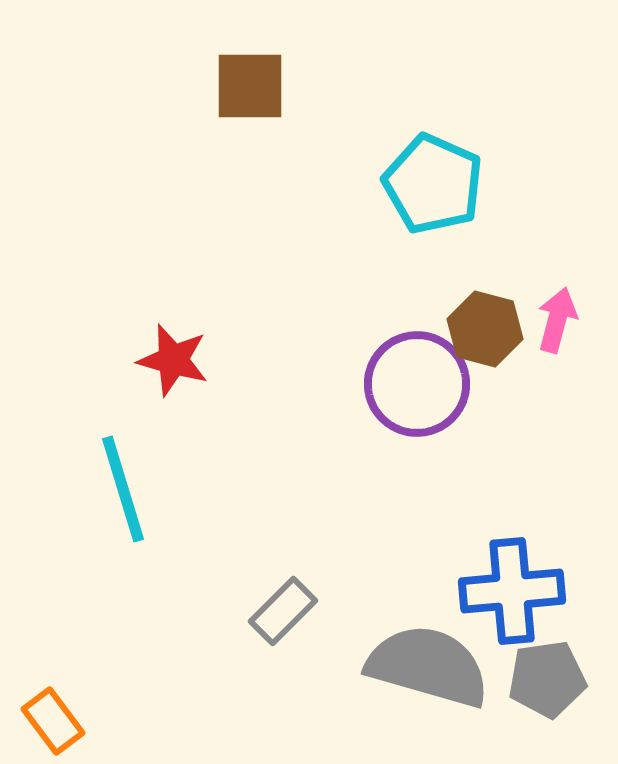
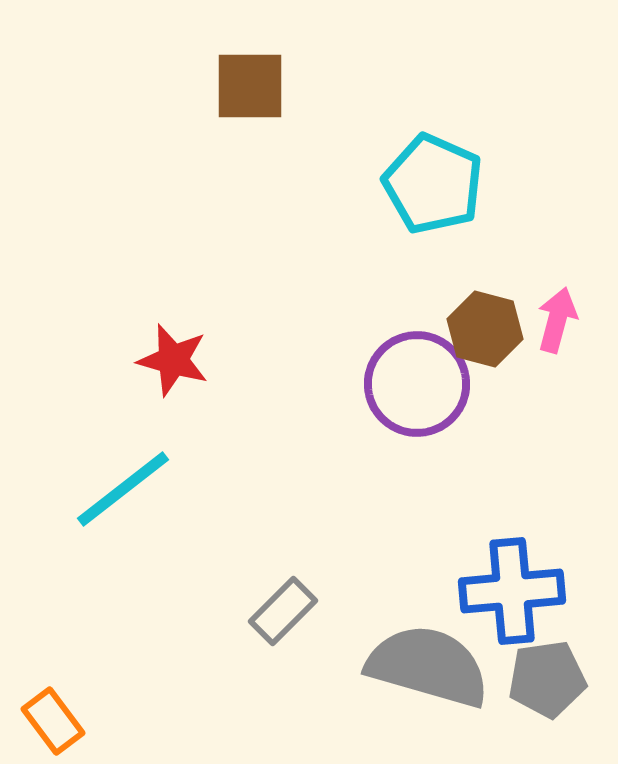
cyan line: rotated 69 degrees clockwise
